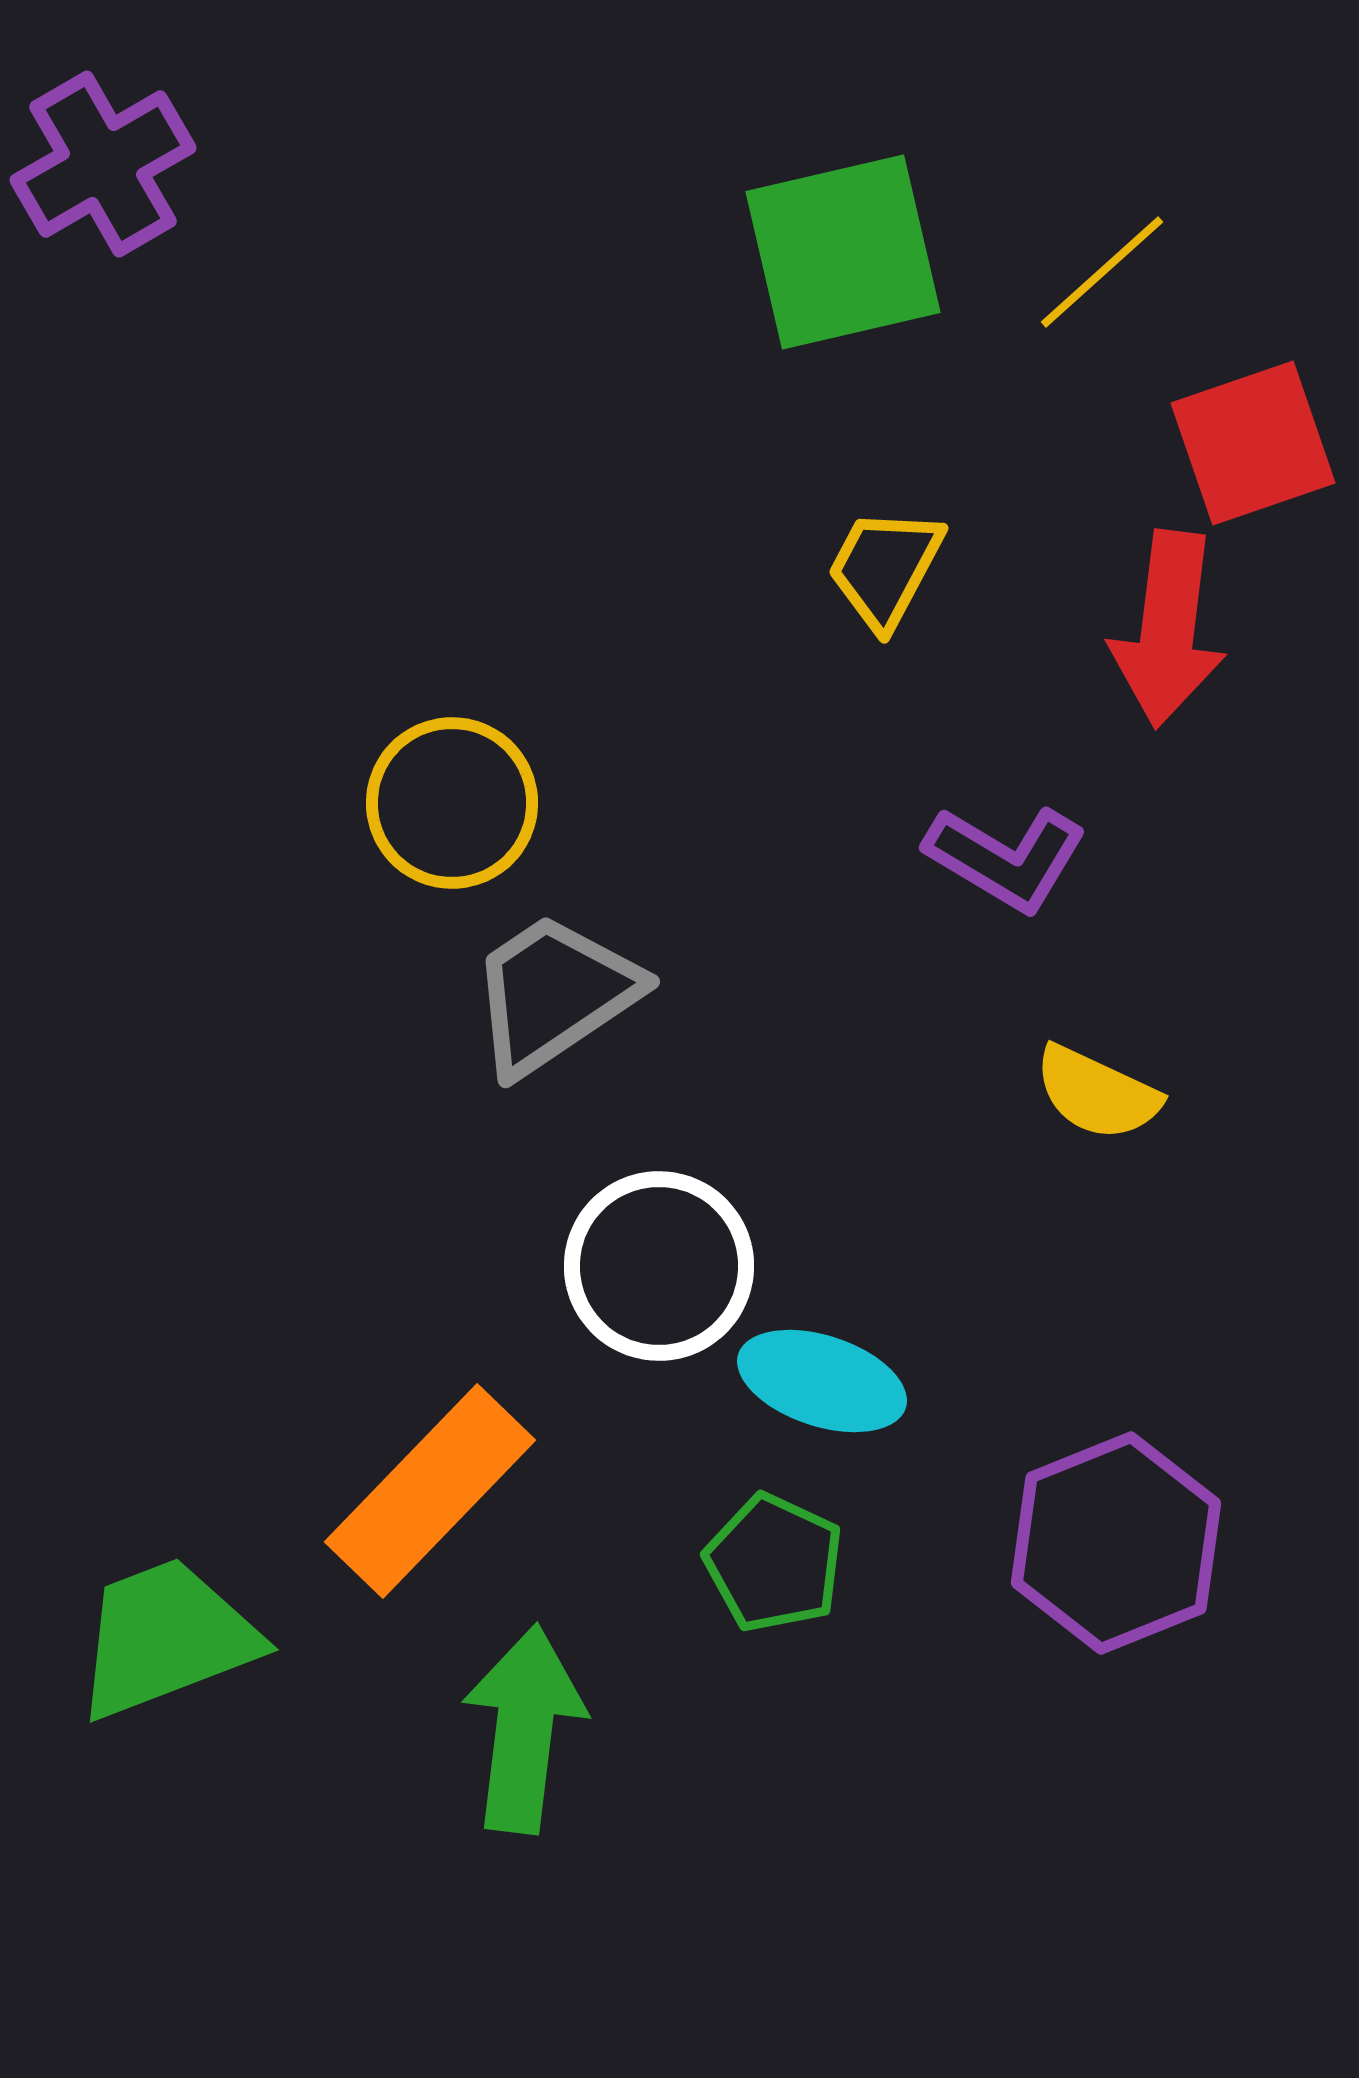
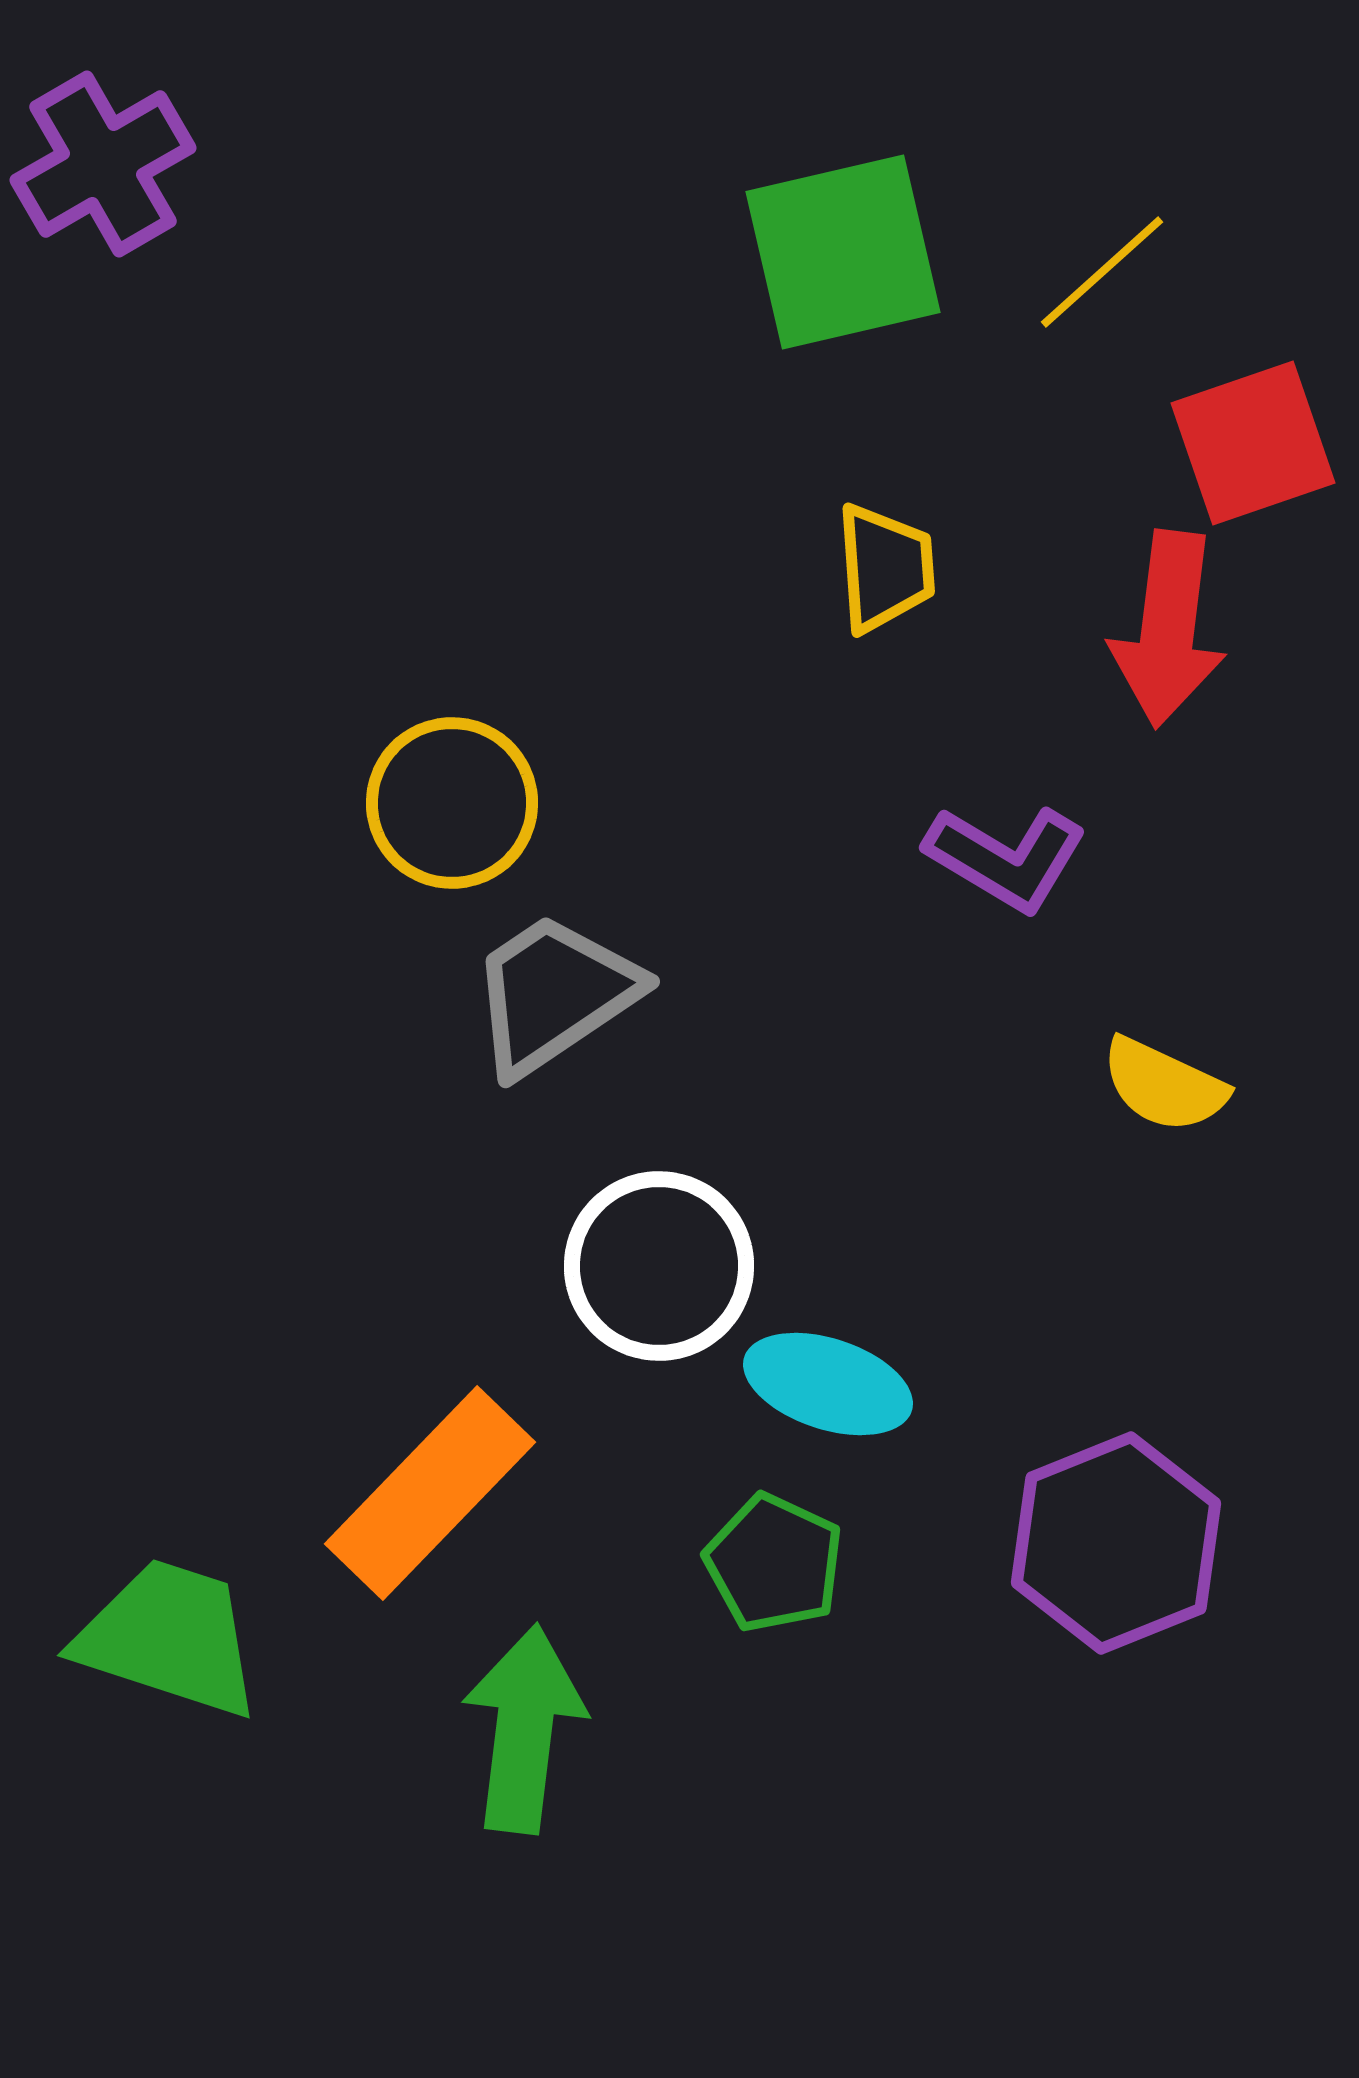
yellow trapezoid: rotated 148 degrees clockwise
yellow semicircle: moved 67 px right, 8 px up
cyan ellipse: moved 6 px right, 3 px down
orange rectangle: moved 2 px down
green trapezoid: moved 3 px right; rotated 39 degrees clockwise
